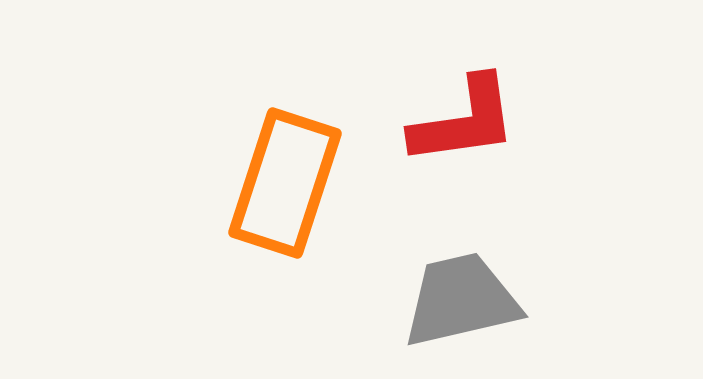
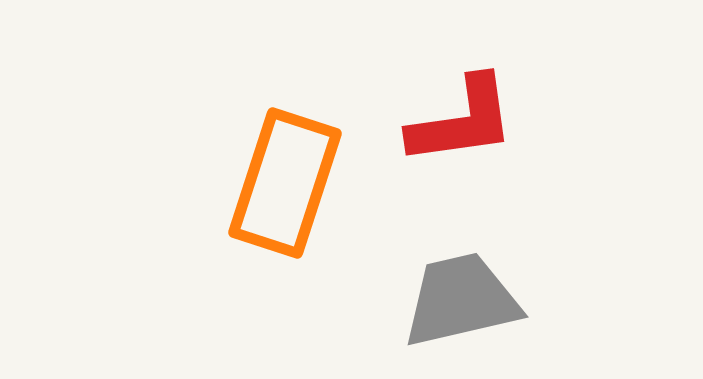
red L-shape: moved 2 px left
